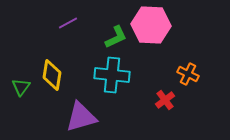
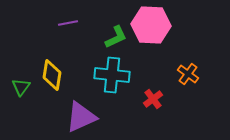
purple line: rotated 18 degrees clockwise
orange cross: rotated 10 degrees clockwise
red cross: moved 12 px left, 1 px up
purple triangle: rotated 8 degrees counterclockwise
